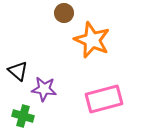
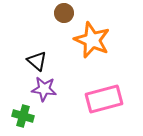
black triangle: moved 19 px right, 10 px up
